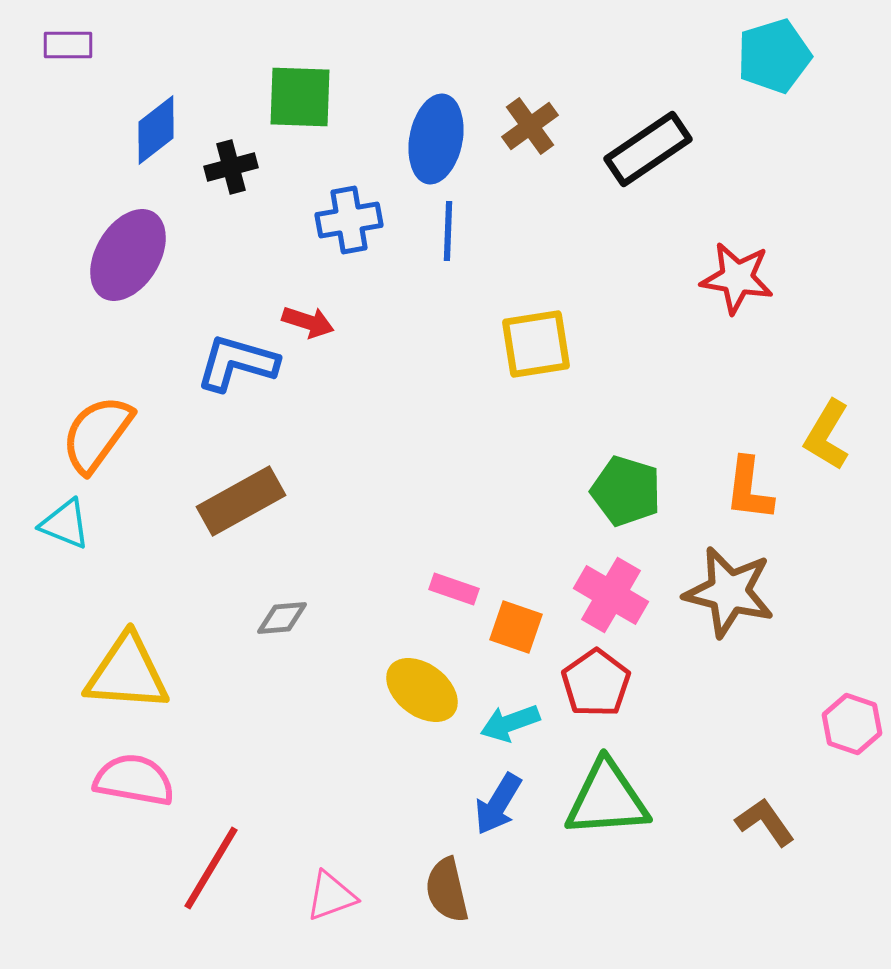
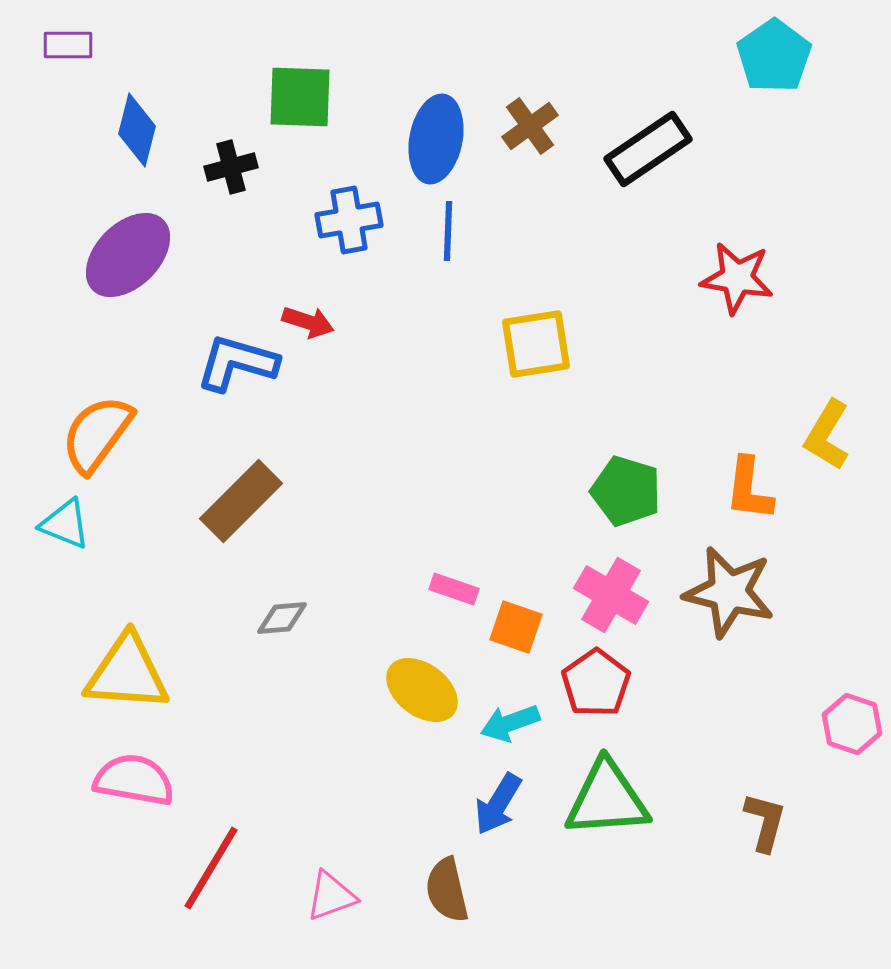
cyan pentagon: rotated 18 degrees counterclockwise
blue diamond: moved 19 px left; rotated 38 degrees counterclockwise
purple ellipse: rotated 14 degrees clockwise
brown rectangle: rotated 16 degrees counterclockwise
brown L-shape: rotated 50 degrees clockwise
